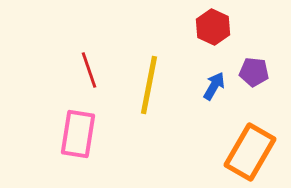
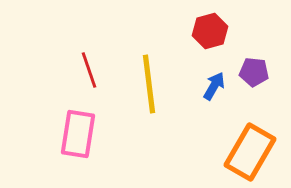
red hexagon: moved 3 px left, 4 px down; rotated 20 degrees clockwise
yellow line: moved 1 px up; rotated 18 degrees counterclockwise
